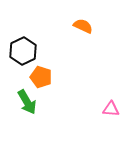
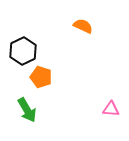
green arrow: moved 8 px down
